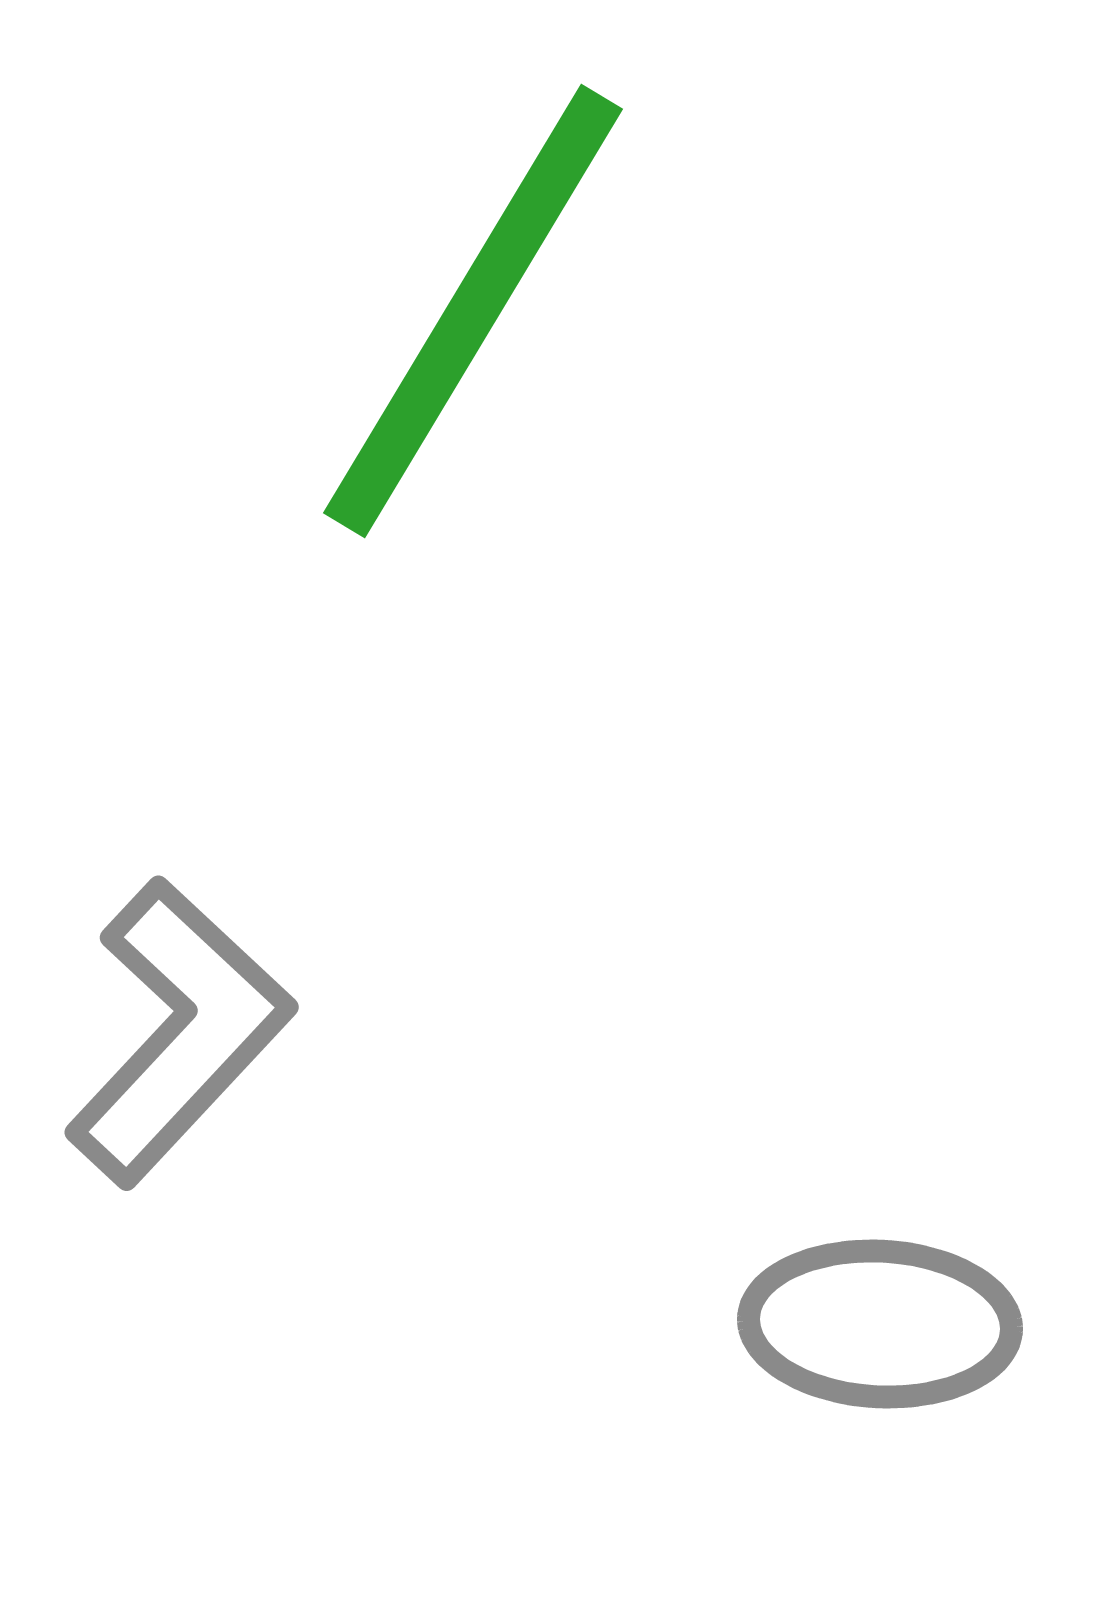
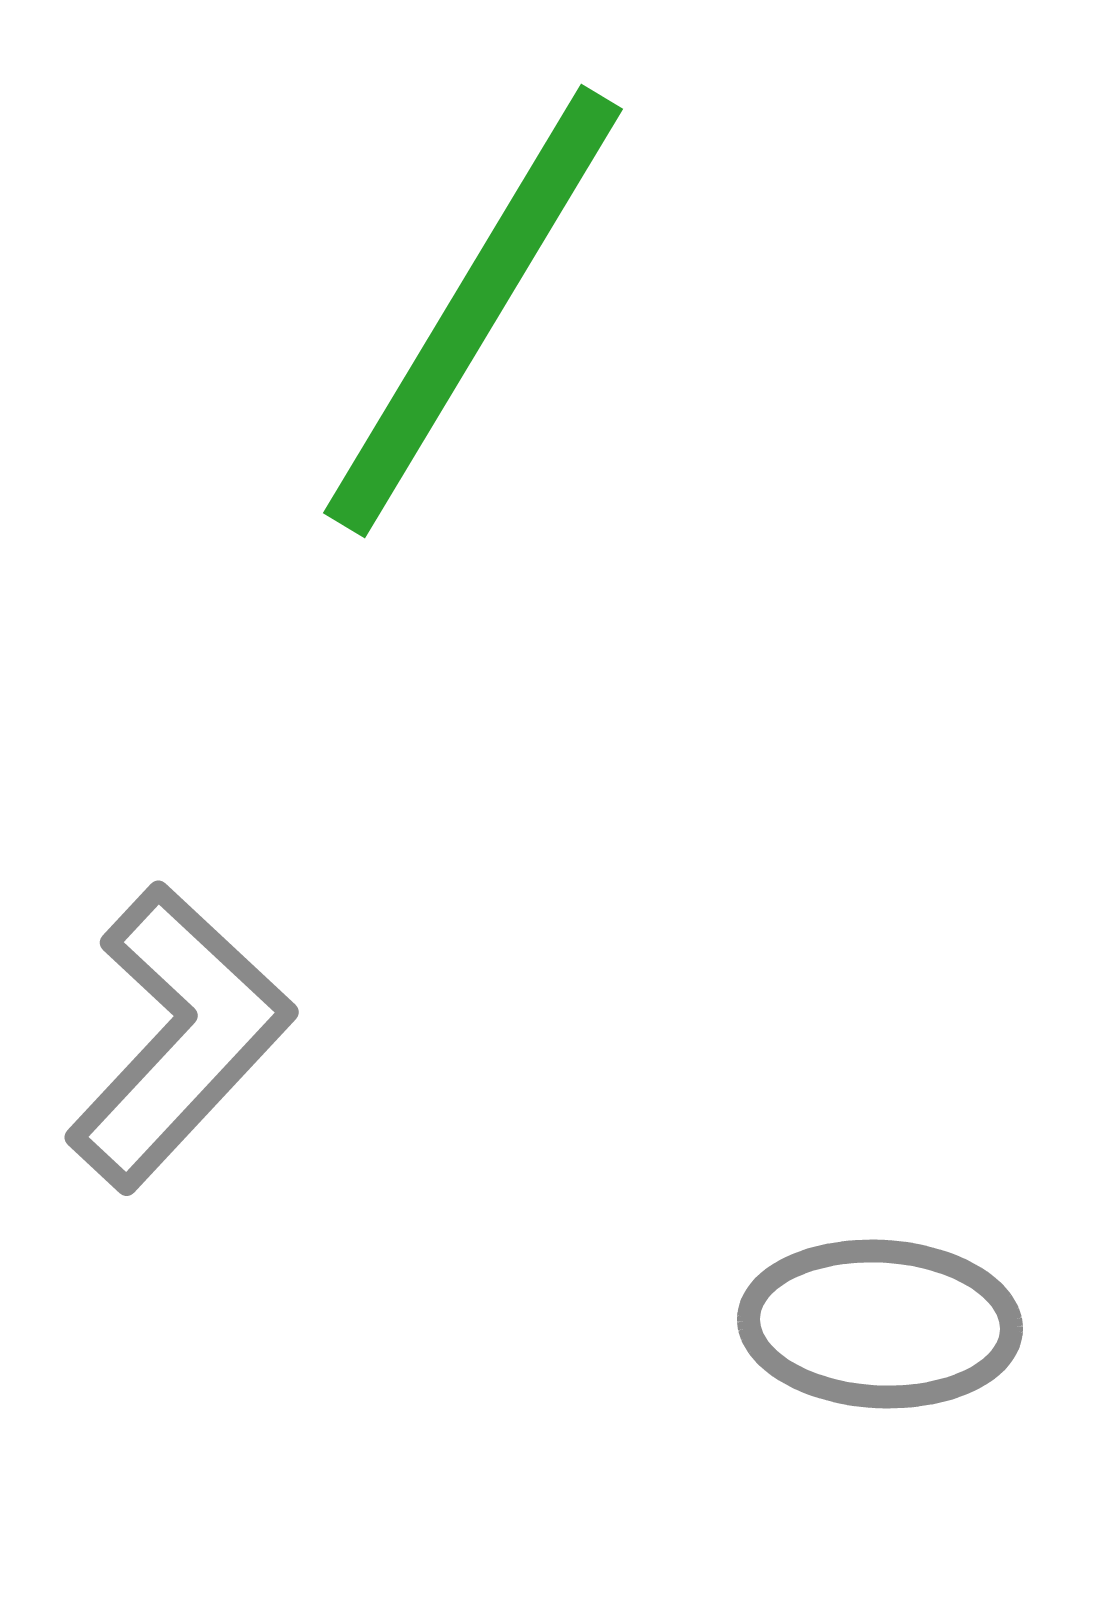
gray L-shape: moved 5 px down
